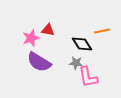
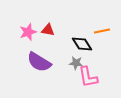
pink star: moved 3 px left, 6 px up
